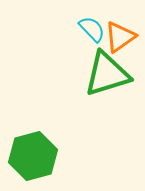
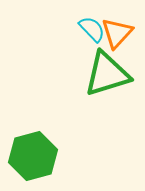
orange triangle: moved 3 px left, 4 px up; rotated 12 degrees counterclockwise
